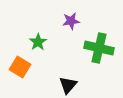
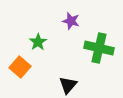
purple star: rotated 24 degrees clockwise
orange square: rotated 10 degrees clockwise
